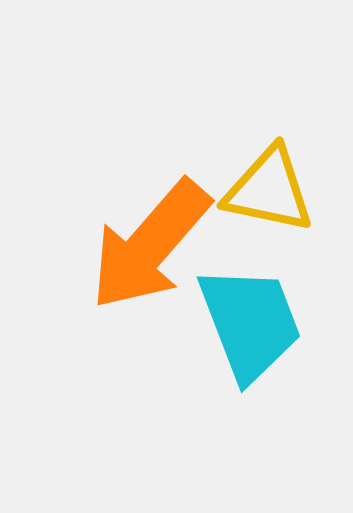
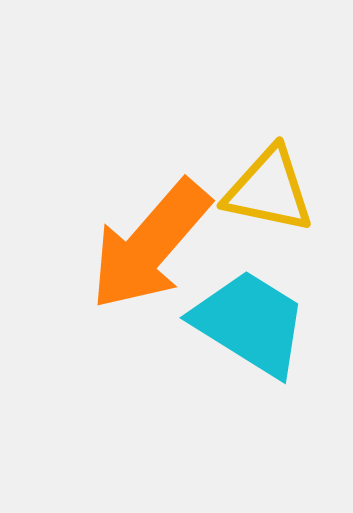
cyan trapezoid: rotated 37 degrees counterclockwise
